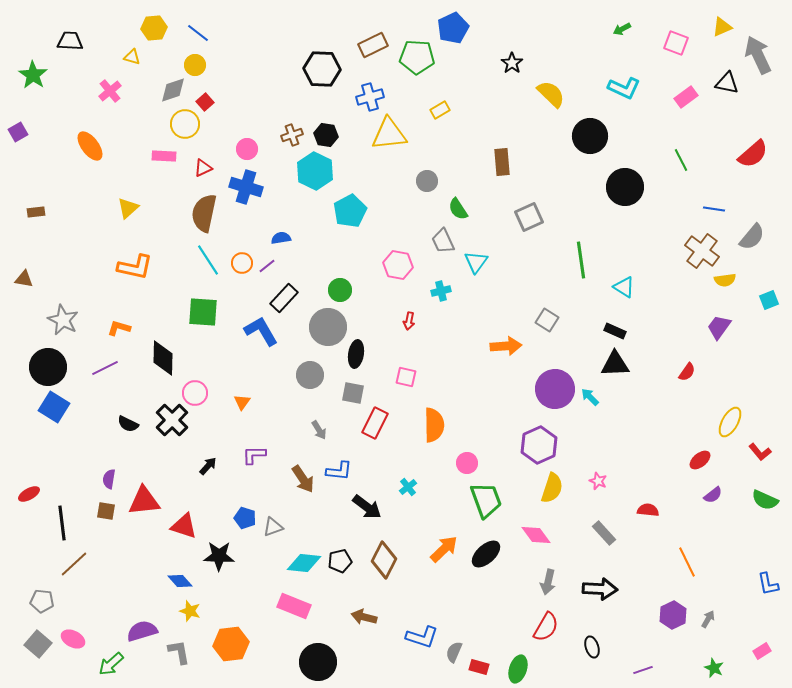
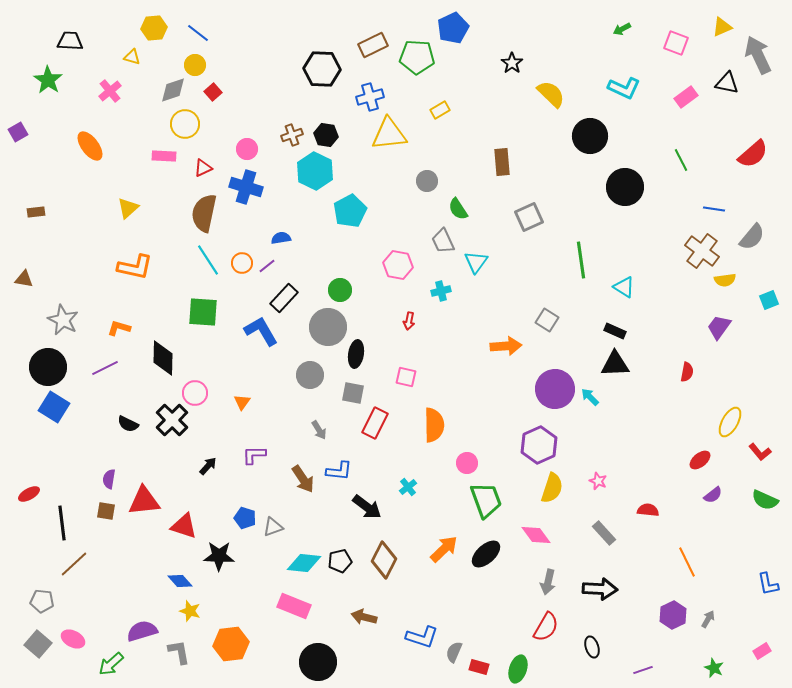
green star at (33, 75): moved 15 px right, 5 px down
red square at (205, 102): moved 8 px right, 10 px up
red semicircle at (687, 372): rotated 24 degrees counterclockwise
